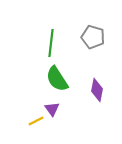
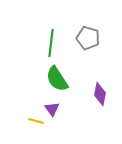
gray pentagon: moved 5 px left, 1 px down
purple diamond: moved 3 px right, 4 px down
yellow line: rotated 42 degrees clockwise
